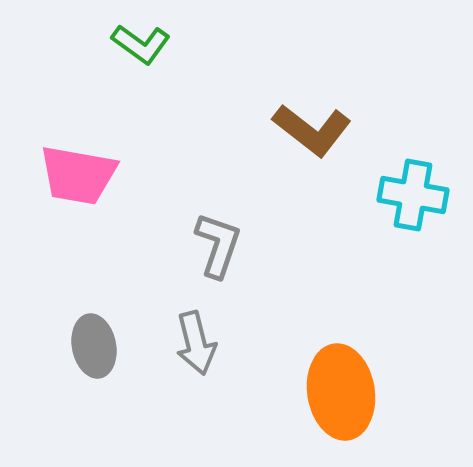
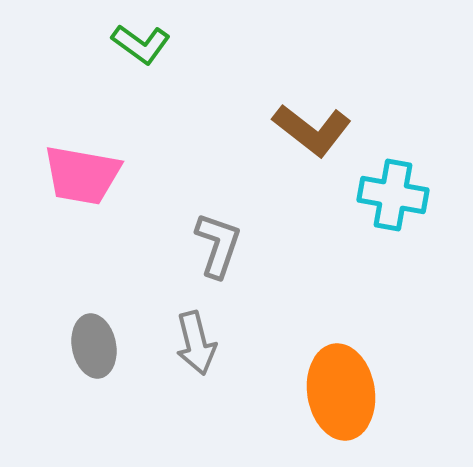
pink trapezoid: moved 4 px right
cyan cross: moved 20 px left
